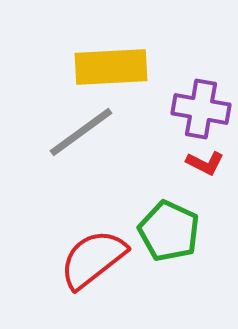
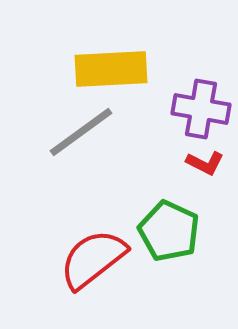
yellow rectangle: moved 2 px down
